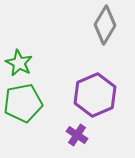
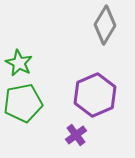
purple cross: moved 1 px left; rotated 20 degrees clockwise
